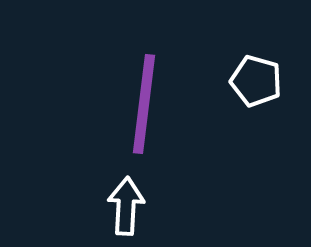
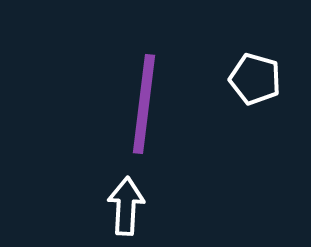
white pentagon: moved 1 px left, 2 px up
